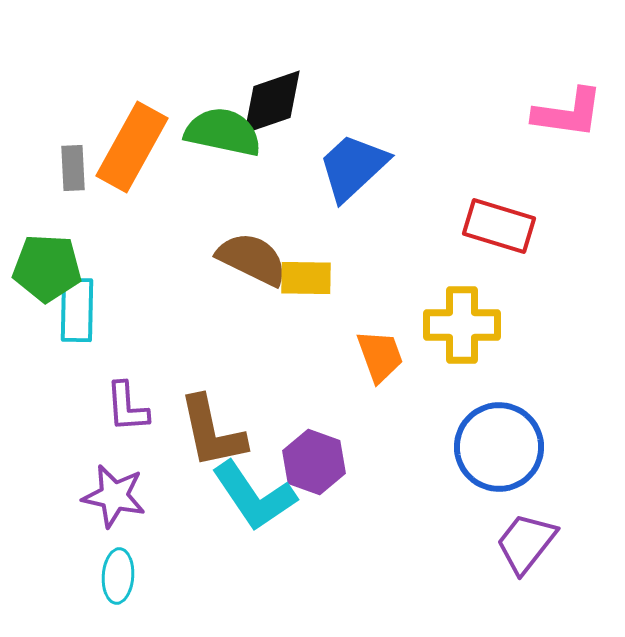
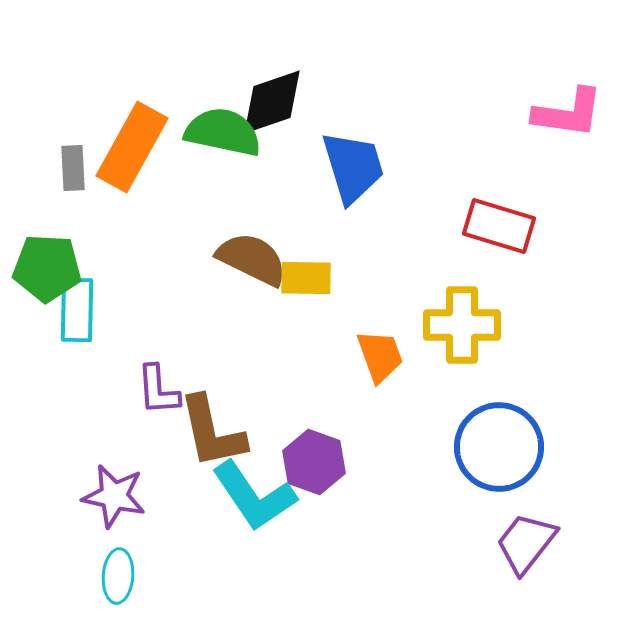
blue trapezoid: rotated 116 degrees clockwise
purple L-shape: moved 31 px right, 17 px up
